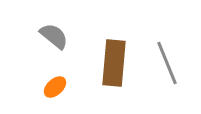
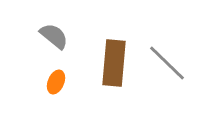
gray line: rotated 24 degrees counterclockwise
orange ellipse: moved 1 px right, 5 px up; rotated 25 degrees counterclockwise
